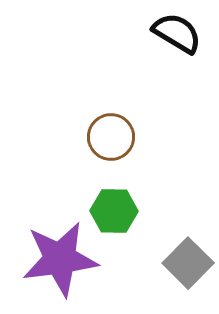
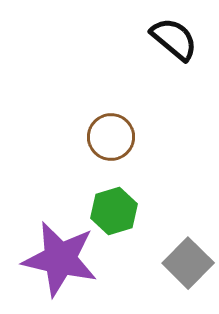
black semicircle: moved 3 px left, 6 px down; rotated 9 degrees clockwise
green hexagon: rotated 18 degrees counterclockwise
purple star: rotated 20 degrees clockwise
